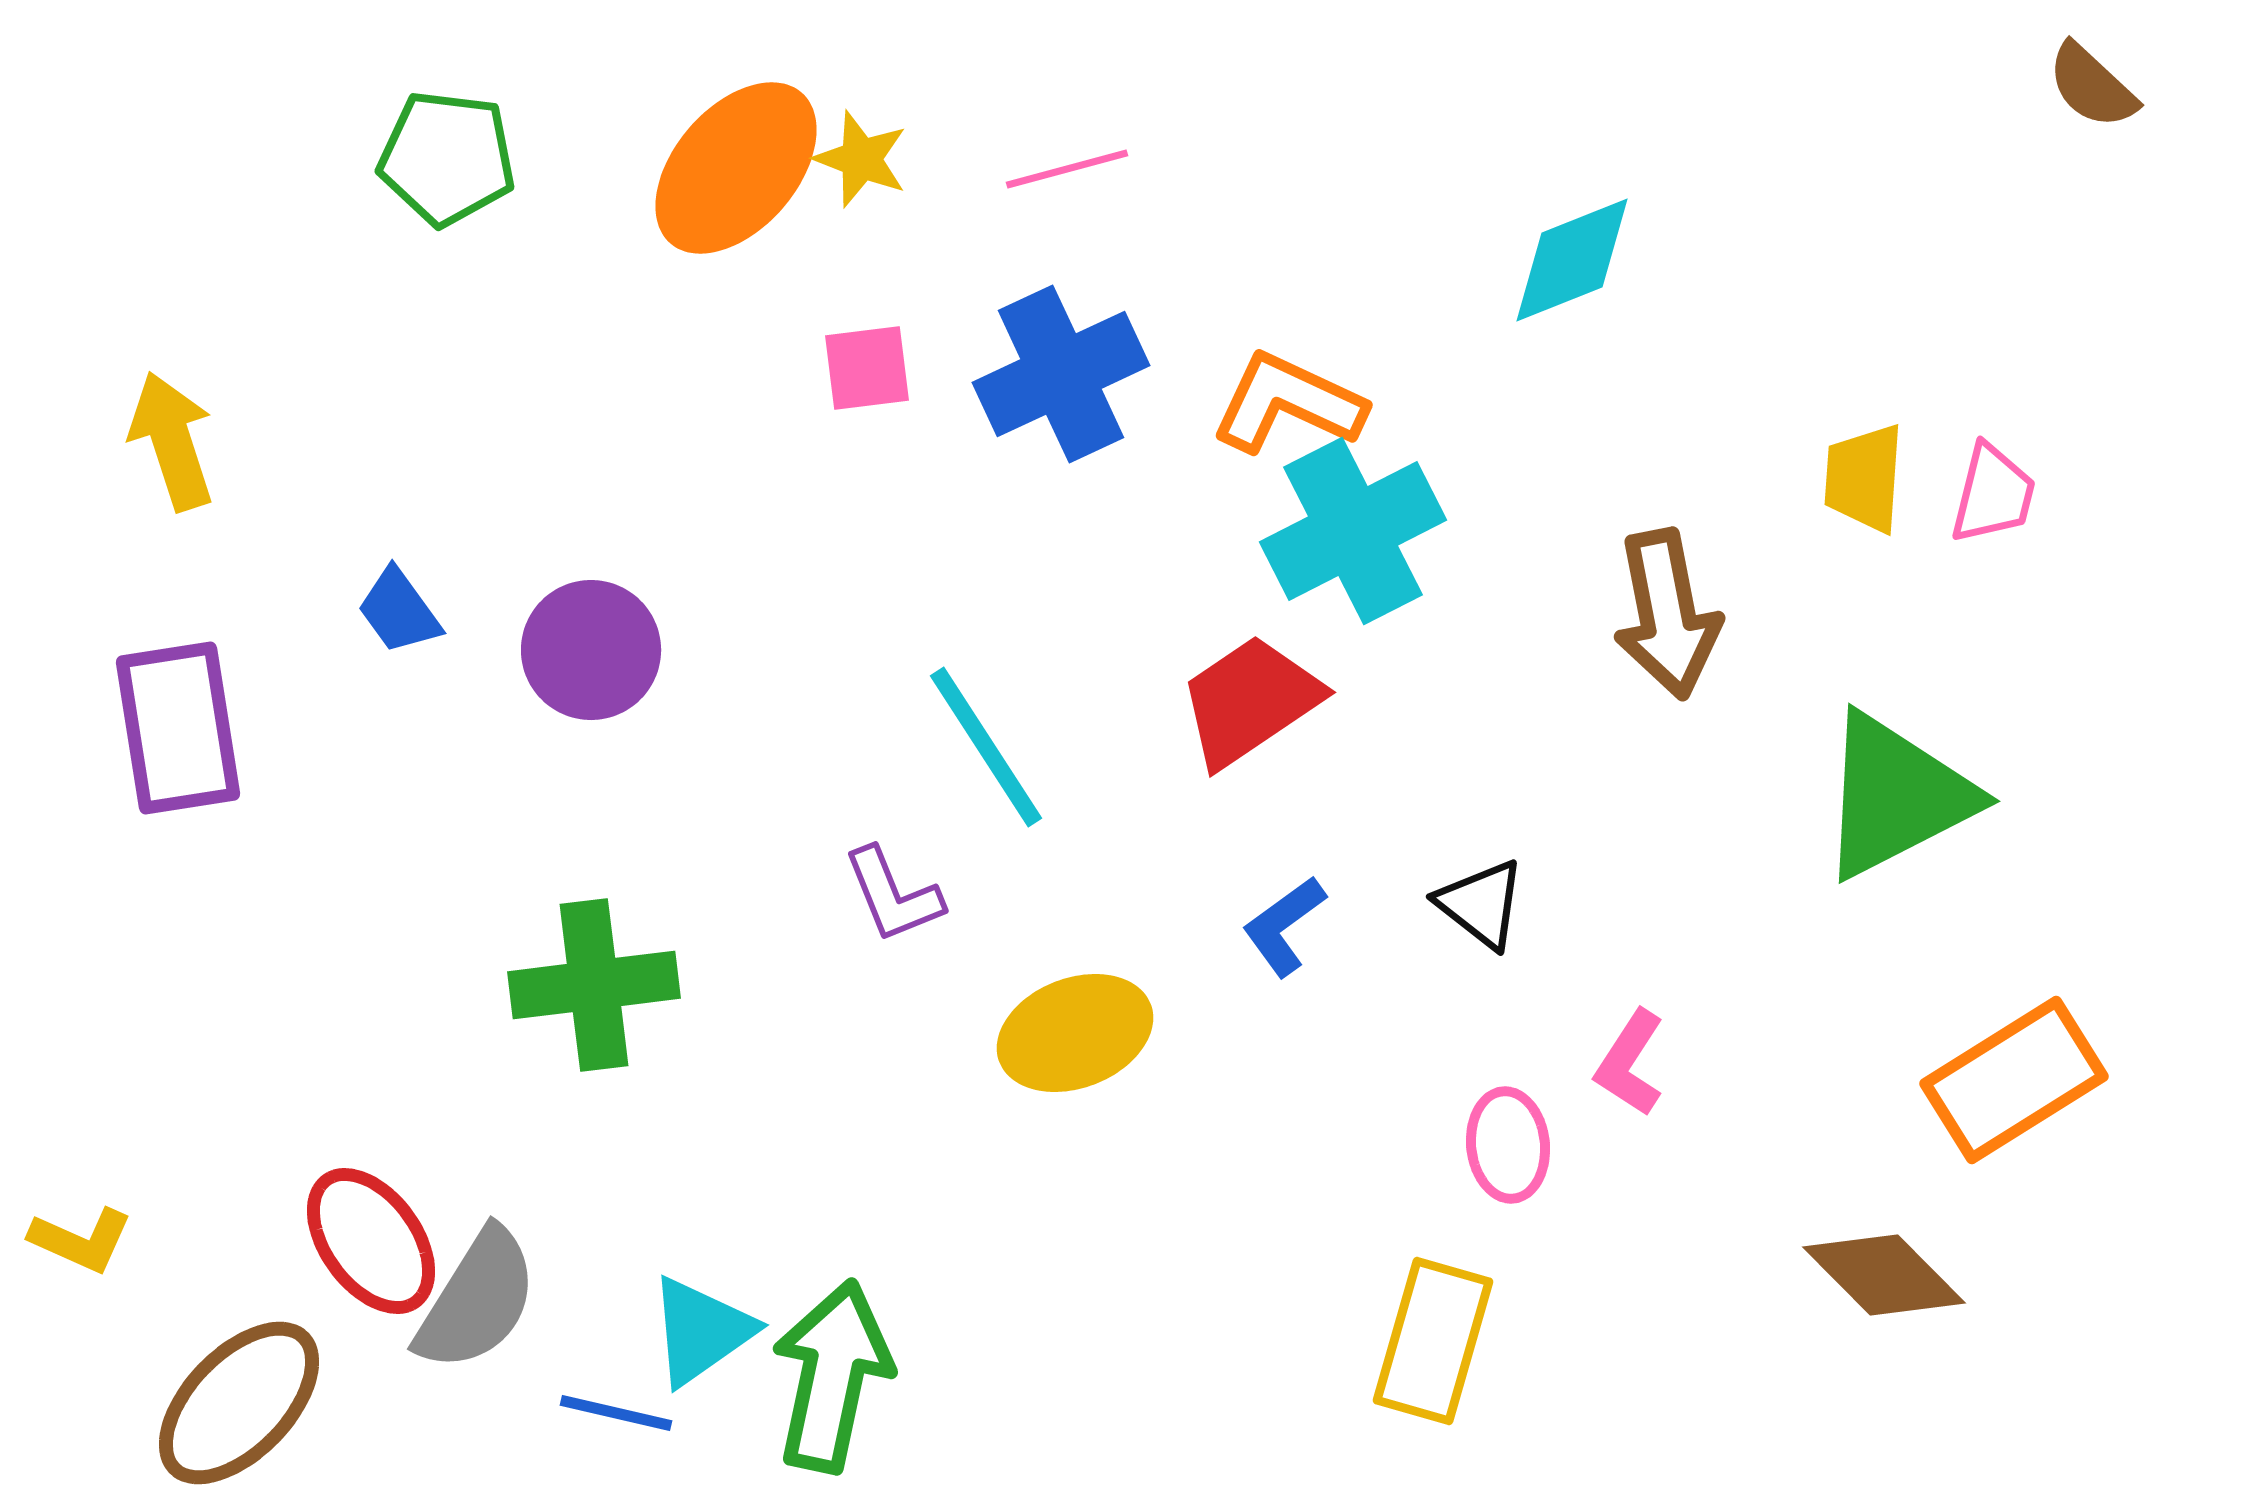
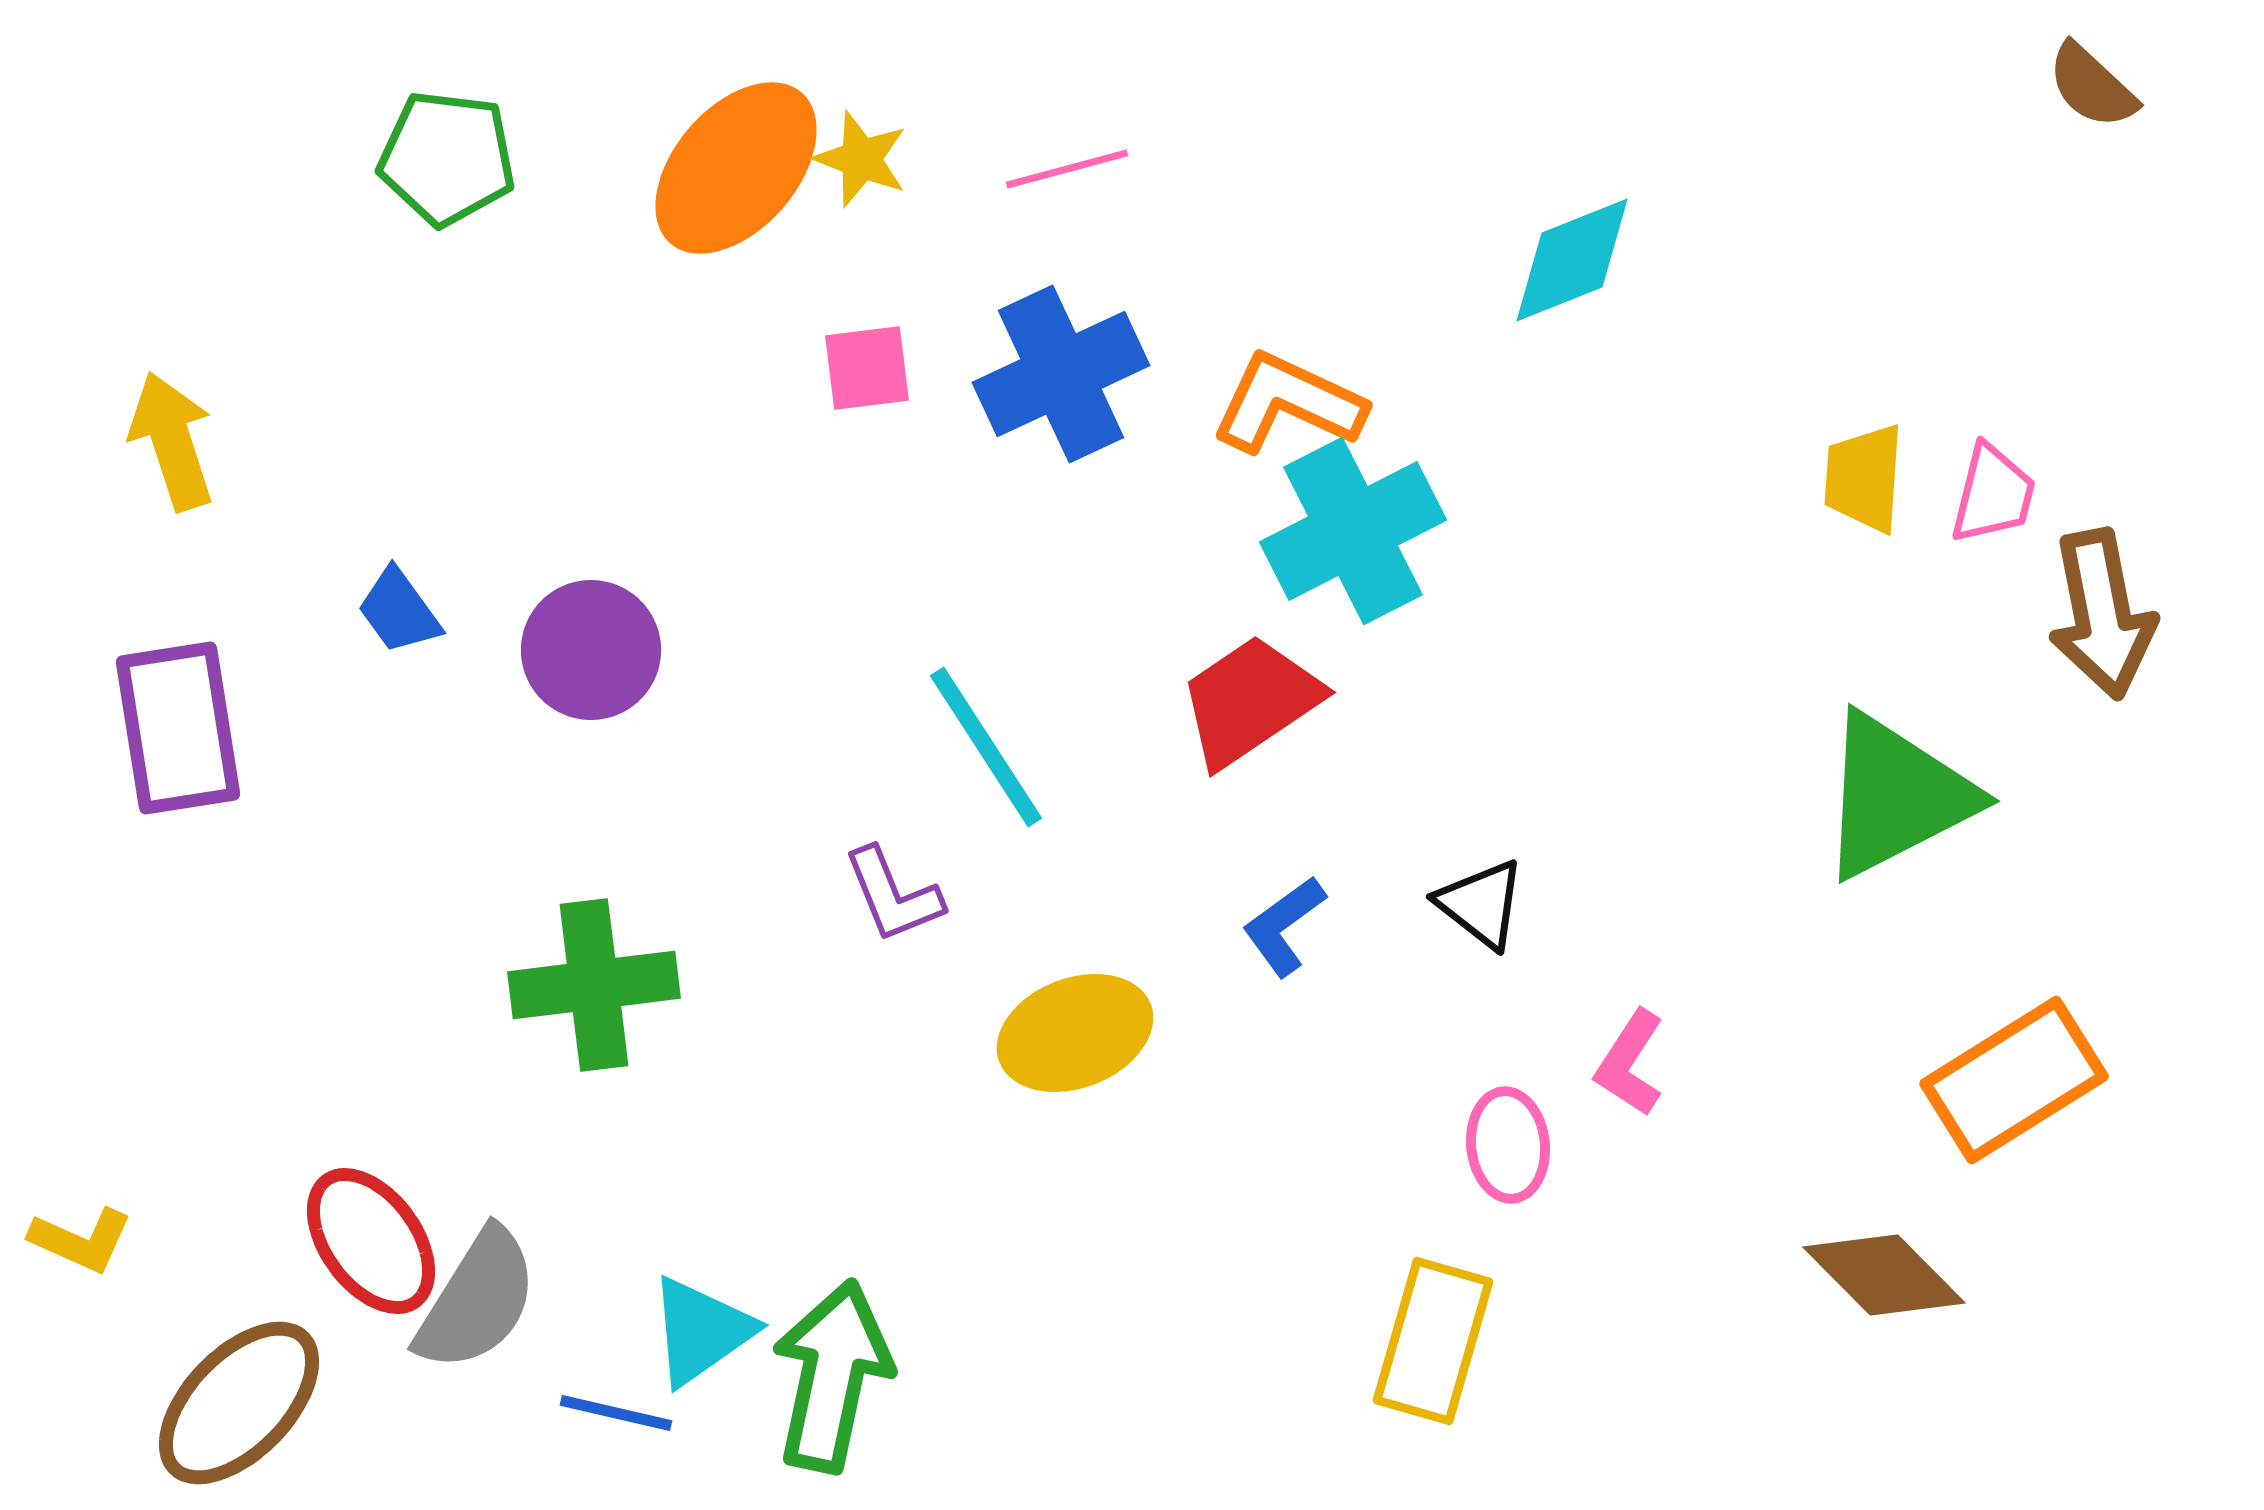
brown arrow: moved 435 px right
